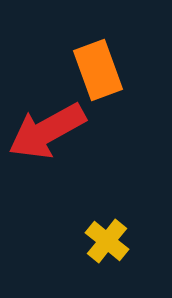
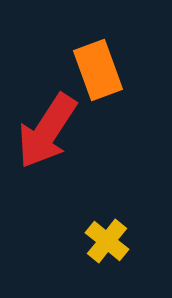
red arrow: rotated 28 degrees counterclockwise
